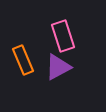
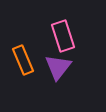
purple triangle: rotated 24 degrees counterclockwise
